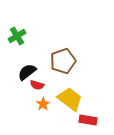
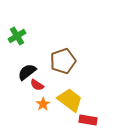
red semicircle: rotated 16 degrees clockwise
yellow trapezoid: moved 1 px down
